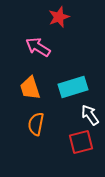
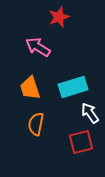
white arrow: moved 2 px up
